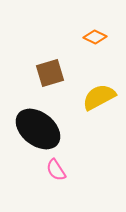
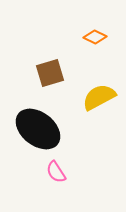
pink semicircle: moved 2 px down
